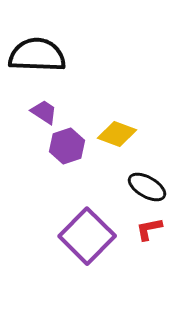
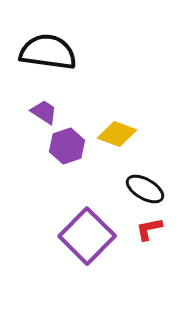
black semicircle: moved 11 px right, 3 px up; rotated 6 degrees clockwise
black ellipse: moved 2 px left, 2 px down
